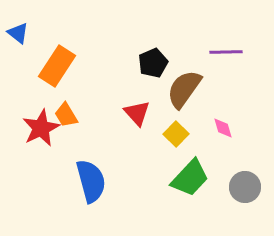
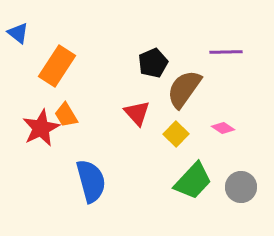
pink diamond: rotated 40 degrees counterclockwise
green trapezoid: moved 3 px right, 3 px down
gray circle: moved 4 px left
